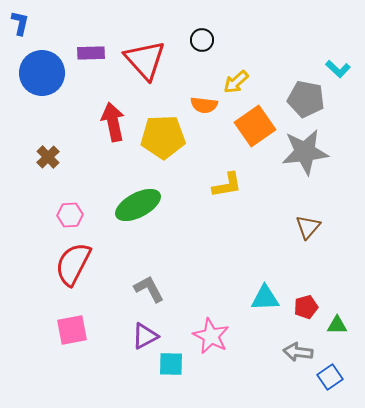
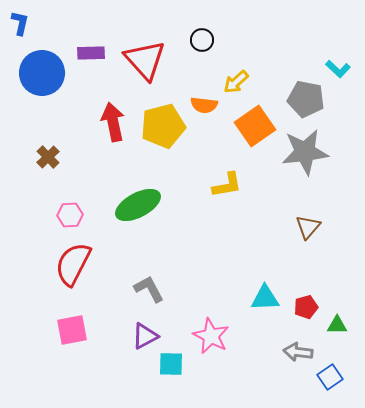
yellow pentagon: moved 11 px up; rotated 12 degrees counterclockwise
